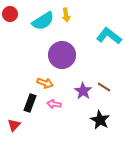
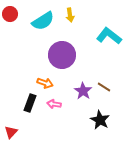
yellow arrow: moved 4 px right
red triangle: moved 3 px left, 7 px down
